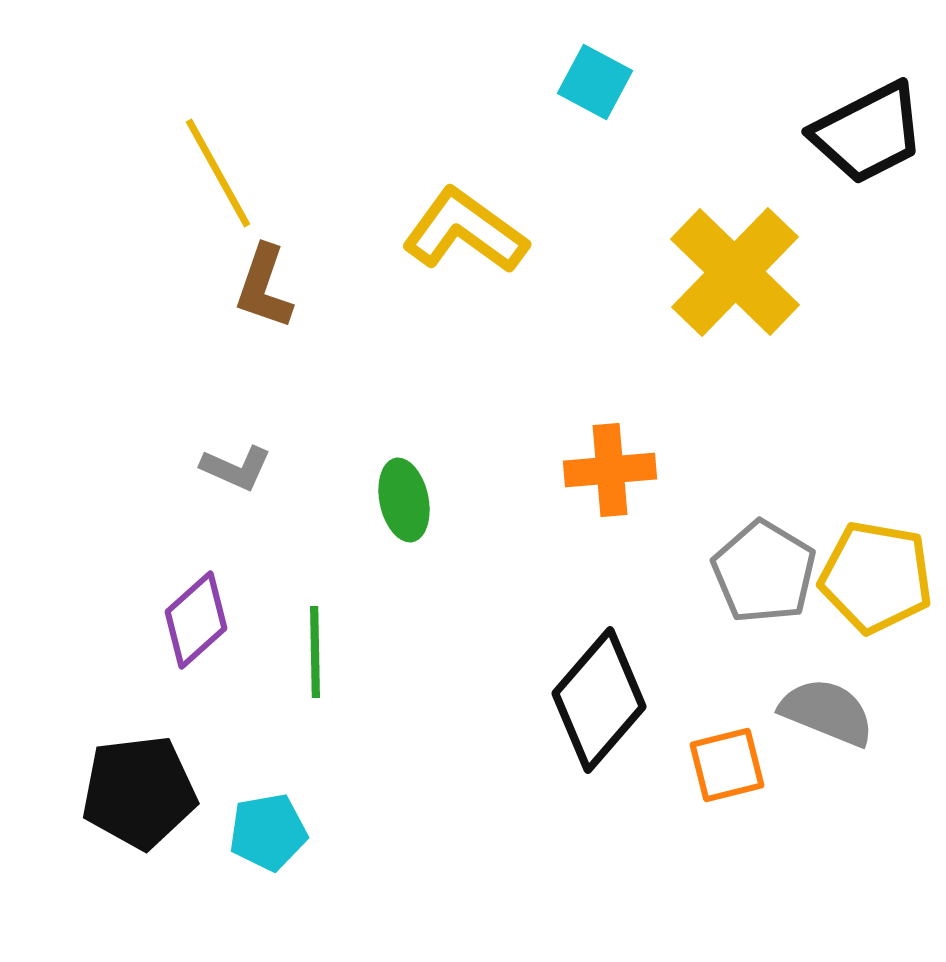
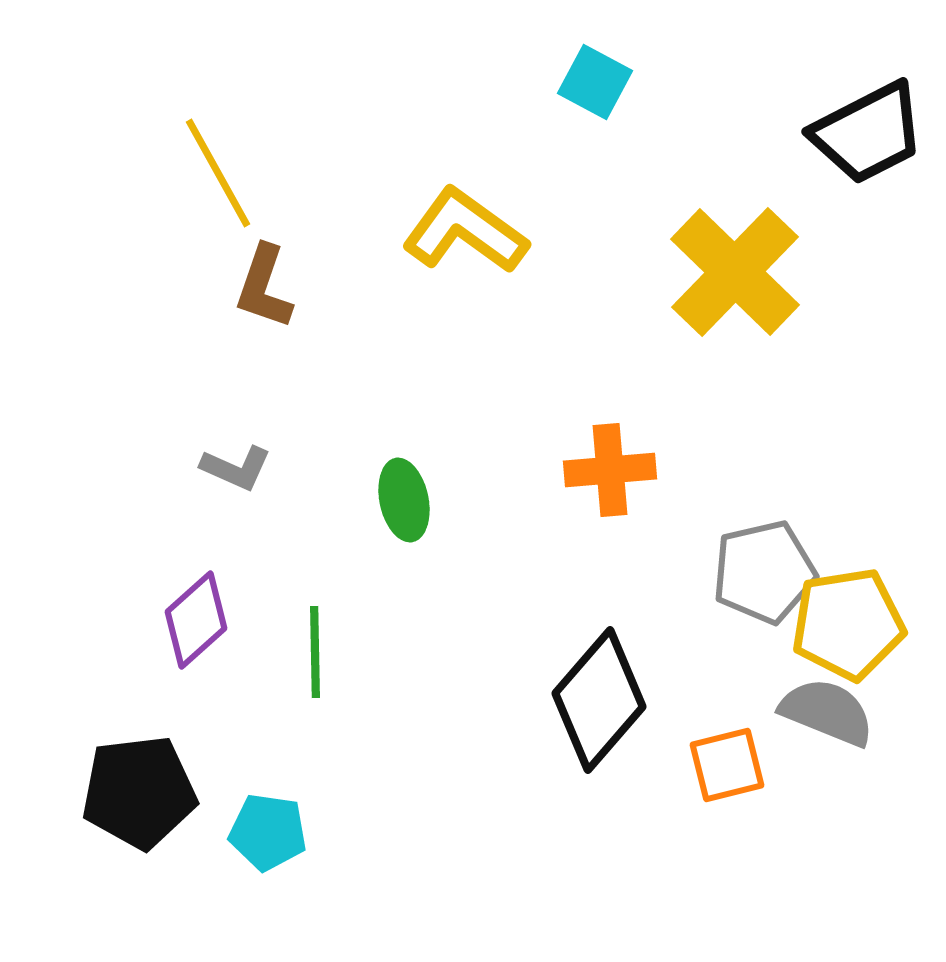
gray pentagon: rotated 28 degrees clockwise
yellow pentagon: moved 28 px left, 47 px down; rotated 19 degrees counterclockwise
cyan pentagon: rotated 18 degrees clockwise
